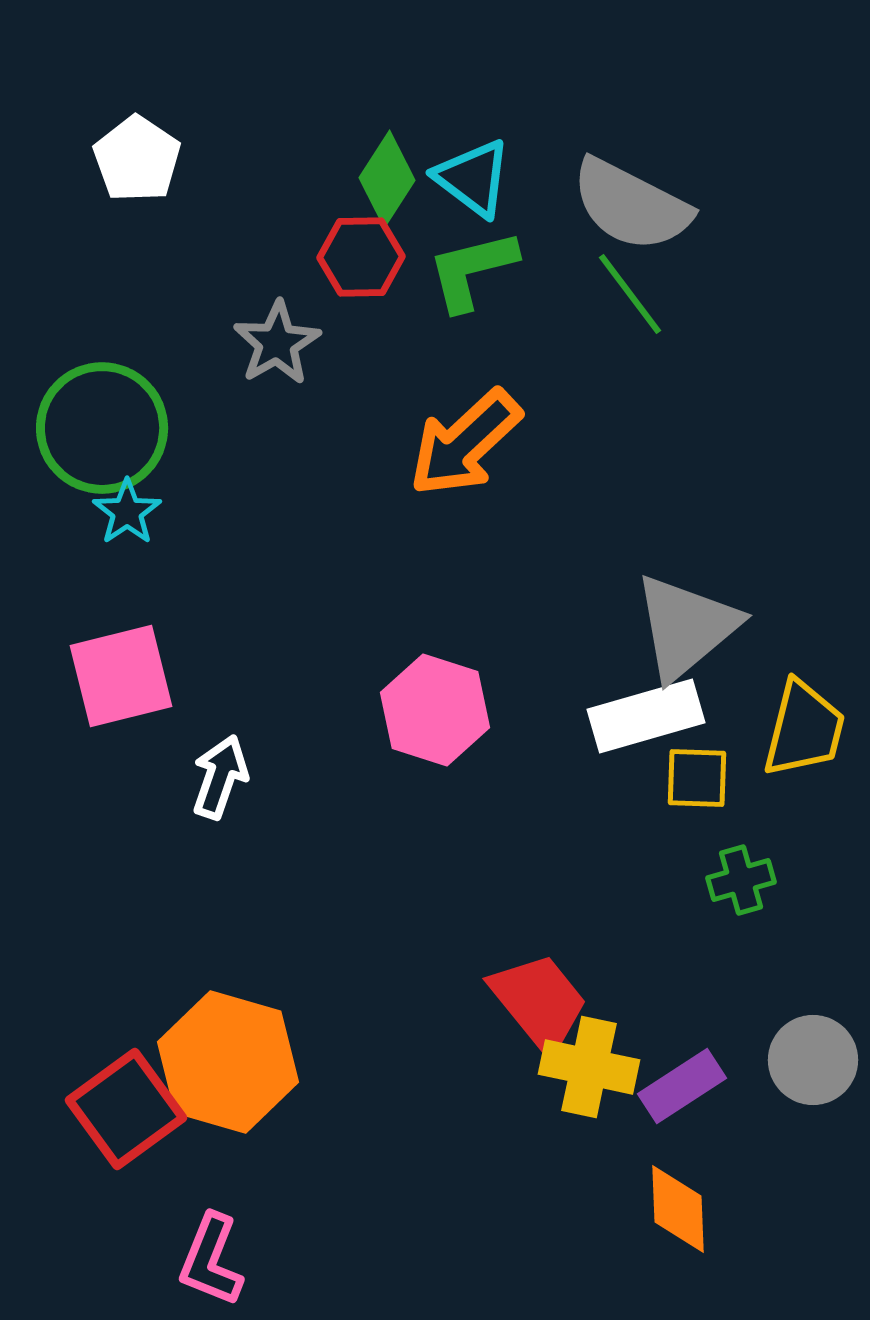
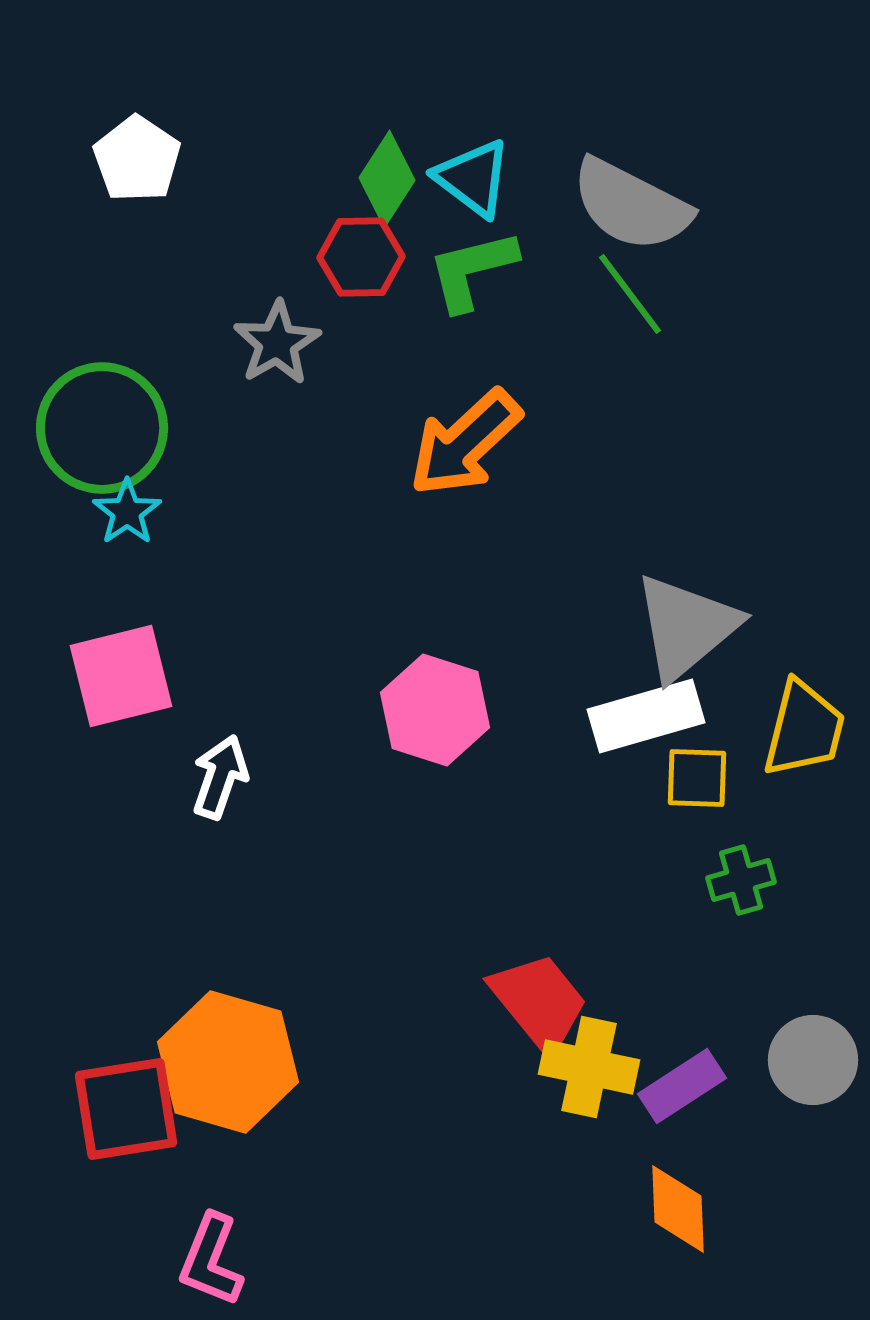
red square: rotated 27 degrees clockwise
